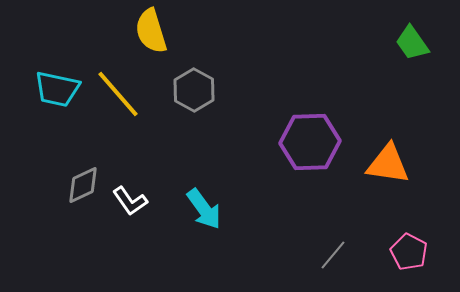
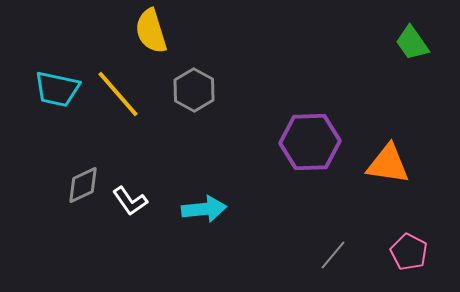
cyan arrow: rotated 60 degrees counterclockwise
